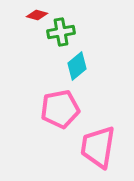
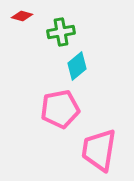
red diamond: moved 15 px left, 1 px down
pink trapezoid: moved 1 px right, 3 px down
